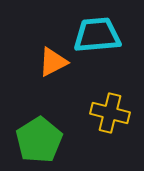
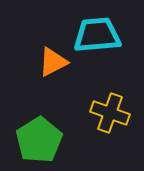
yellow cross: rotated 6 degrees clockwise
